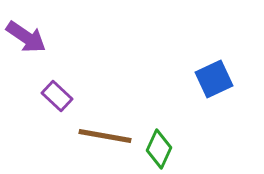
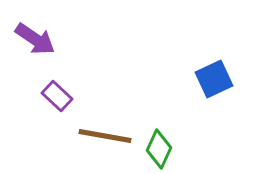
purple arrow: moved 9 px right, 2 px down
